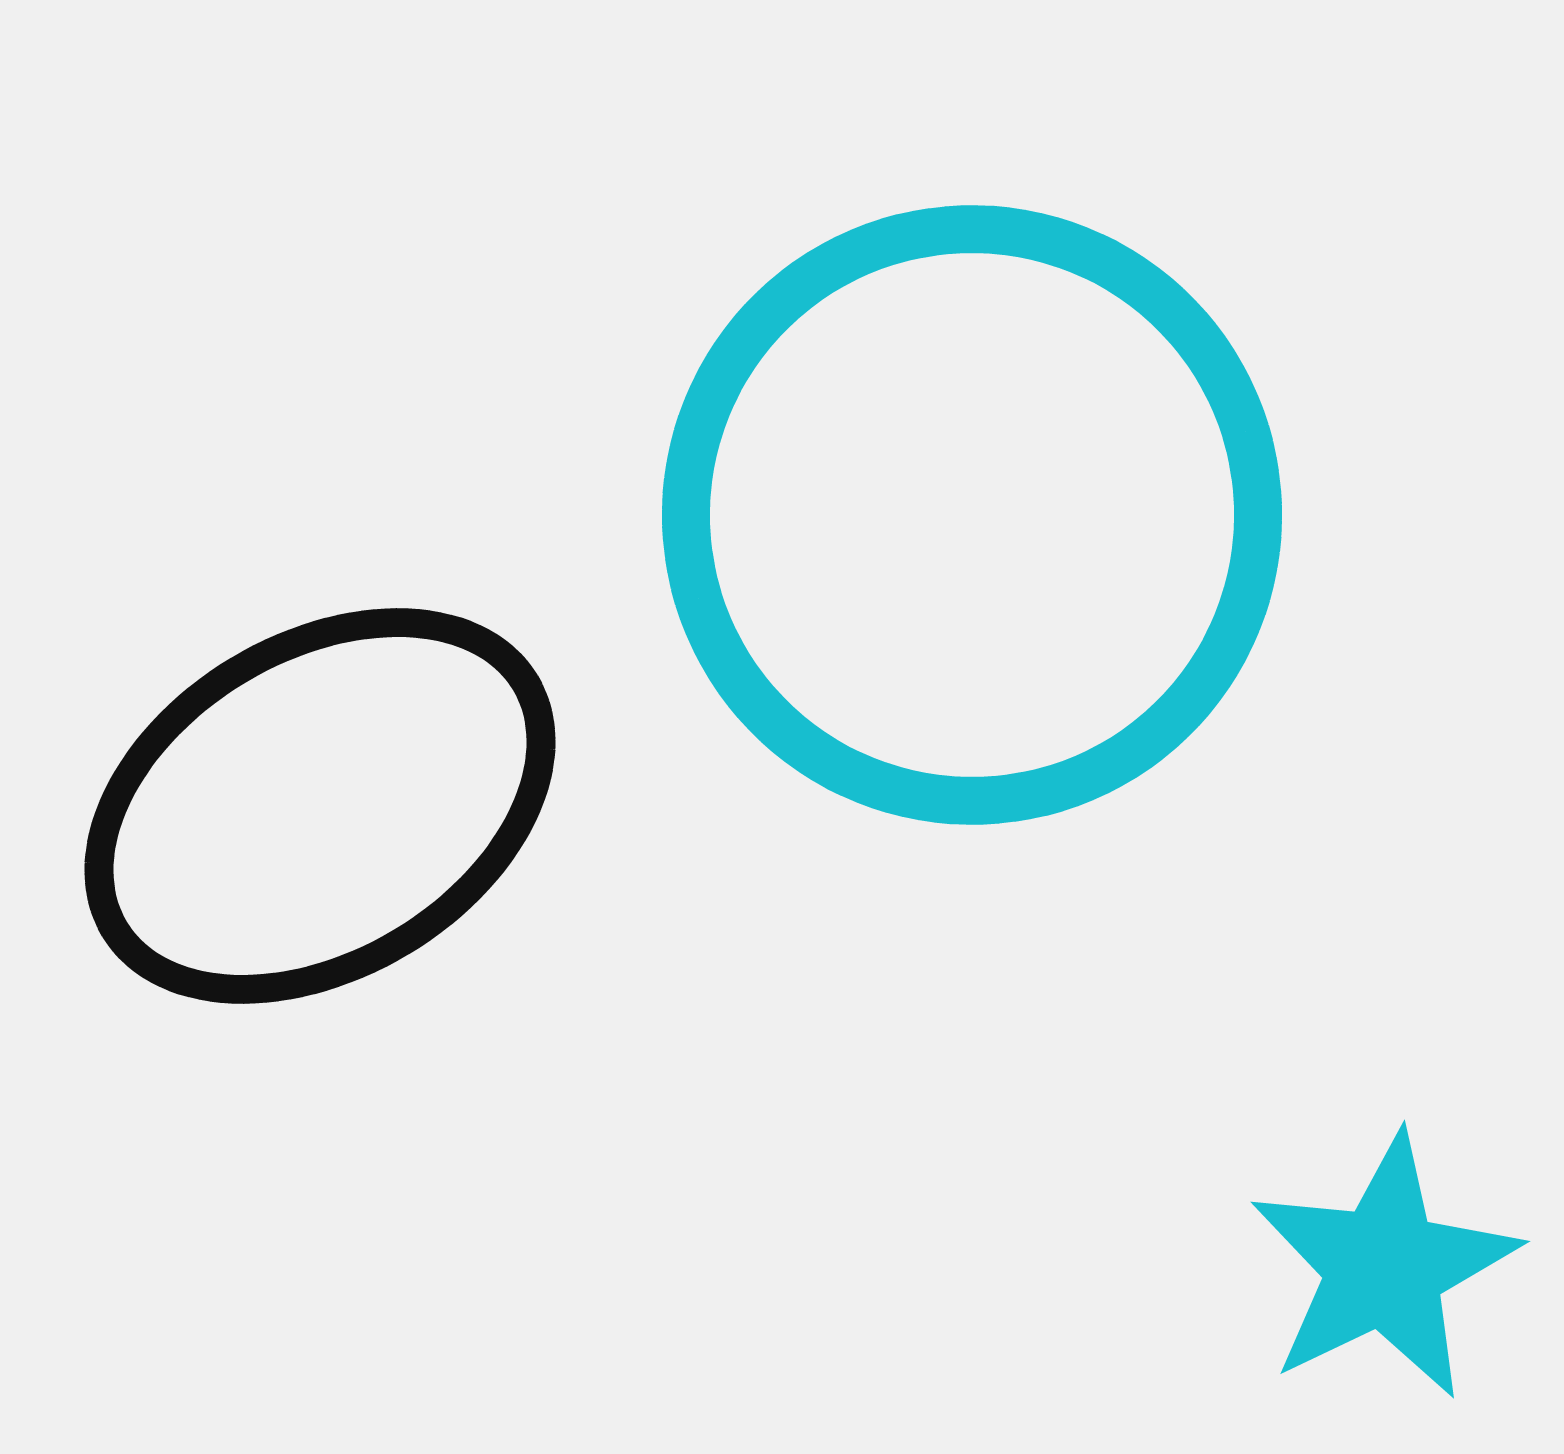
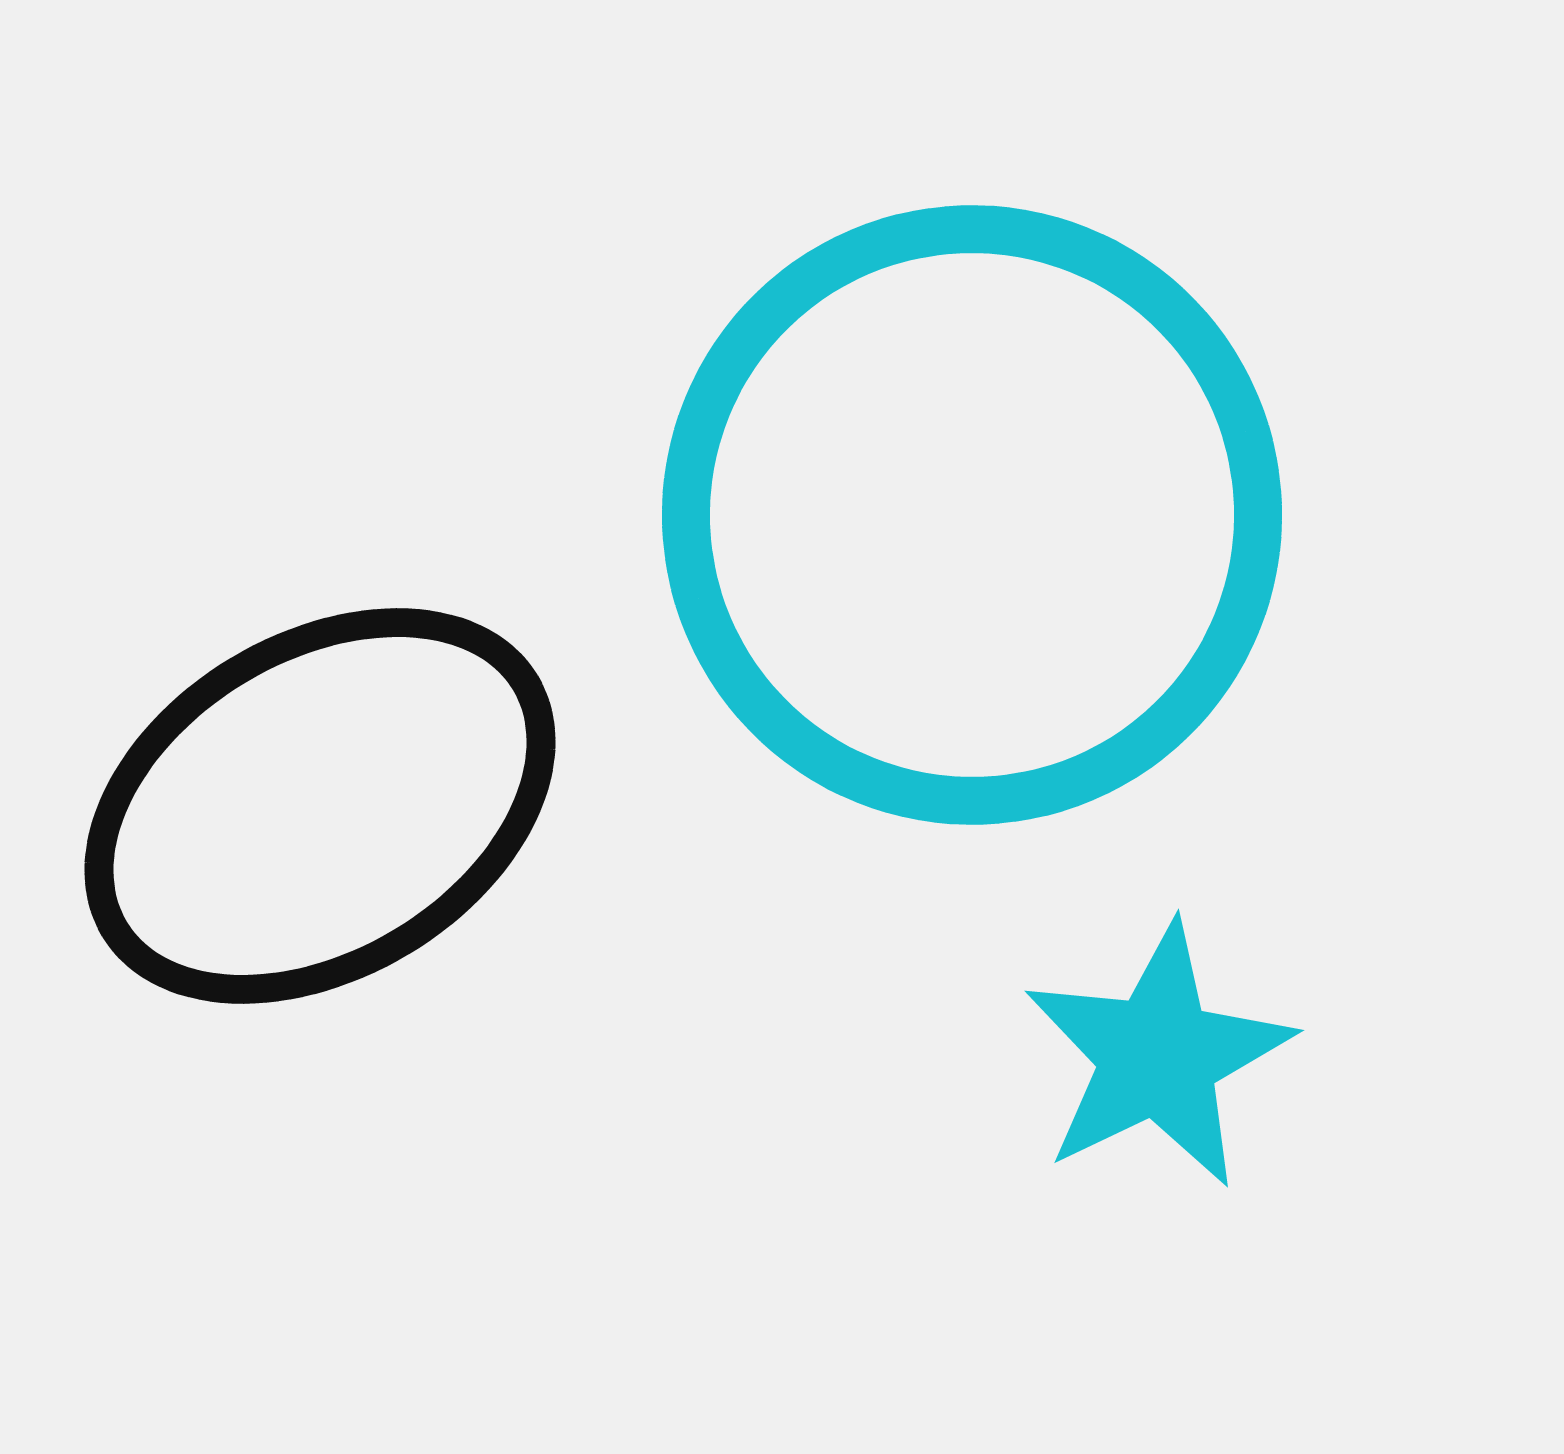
cyan star: moved 226 px left, 211 px up
